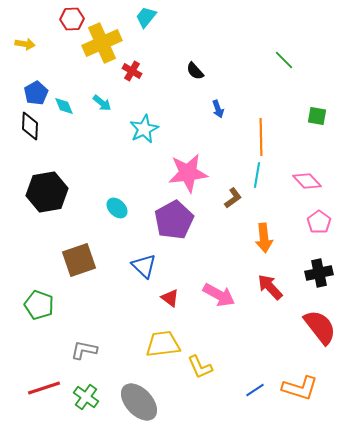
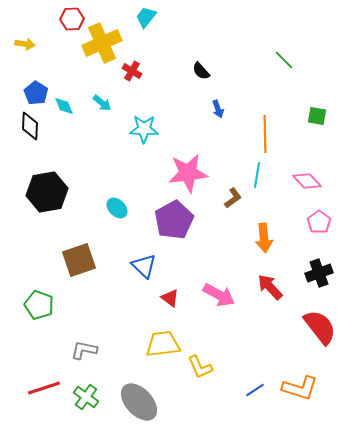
black semicircle: moved 6 px right
blue pentagon: rotated 10 degrees counterclockwise
cyan star: rotated 28 degrees clockwise
orange line: moved 4 px right, 3 px up
black cross: rotated 8 degrees counterclockwise
